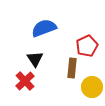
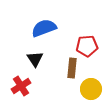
red pentagon: rotated 20 degrees clockwise
red cross: moved 4 px left, 5 px down; rotated 12 degrees clockwise
yellow circle: moved 1 px left, 2 px down
